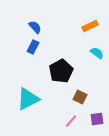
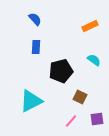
blue semicircle: moved 8 px up
blue rectangle: moved 3 px right; rotated 24 degrees counterclockwise
cyan semicircle: moved 3 px left, 7 px down
black pentagon: rotated 15 degrees clockwise
cyan triangle: moved 3 px right, 2 px down
